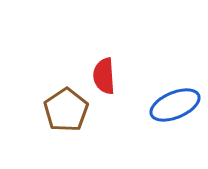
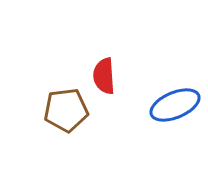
brown pentagon: rotated 27 degrees clockwise
